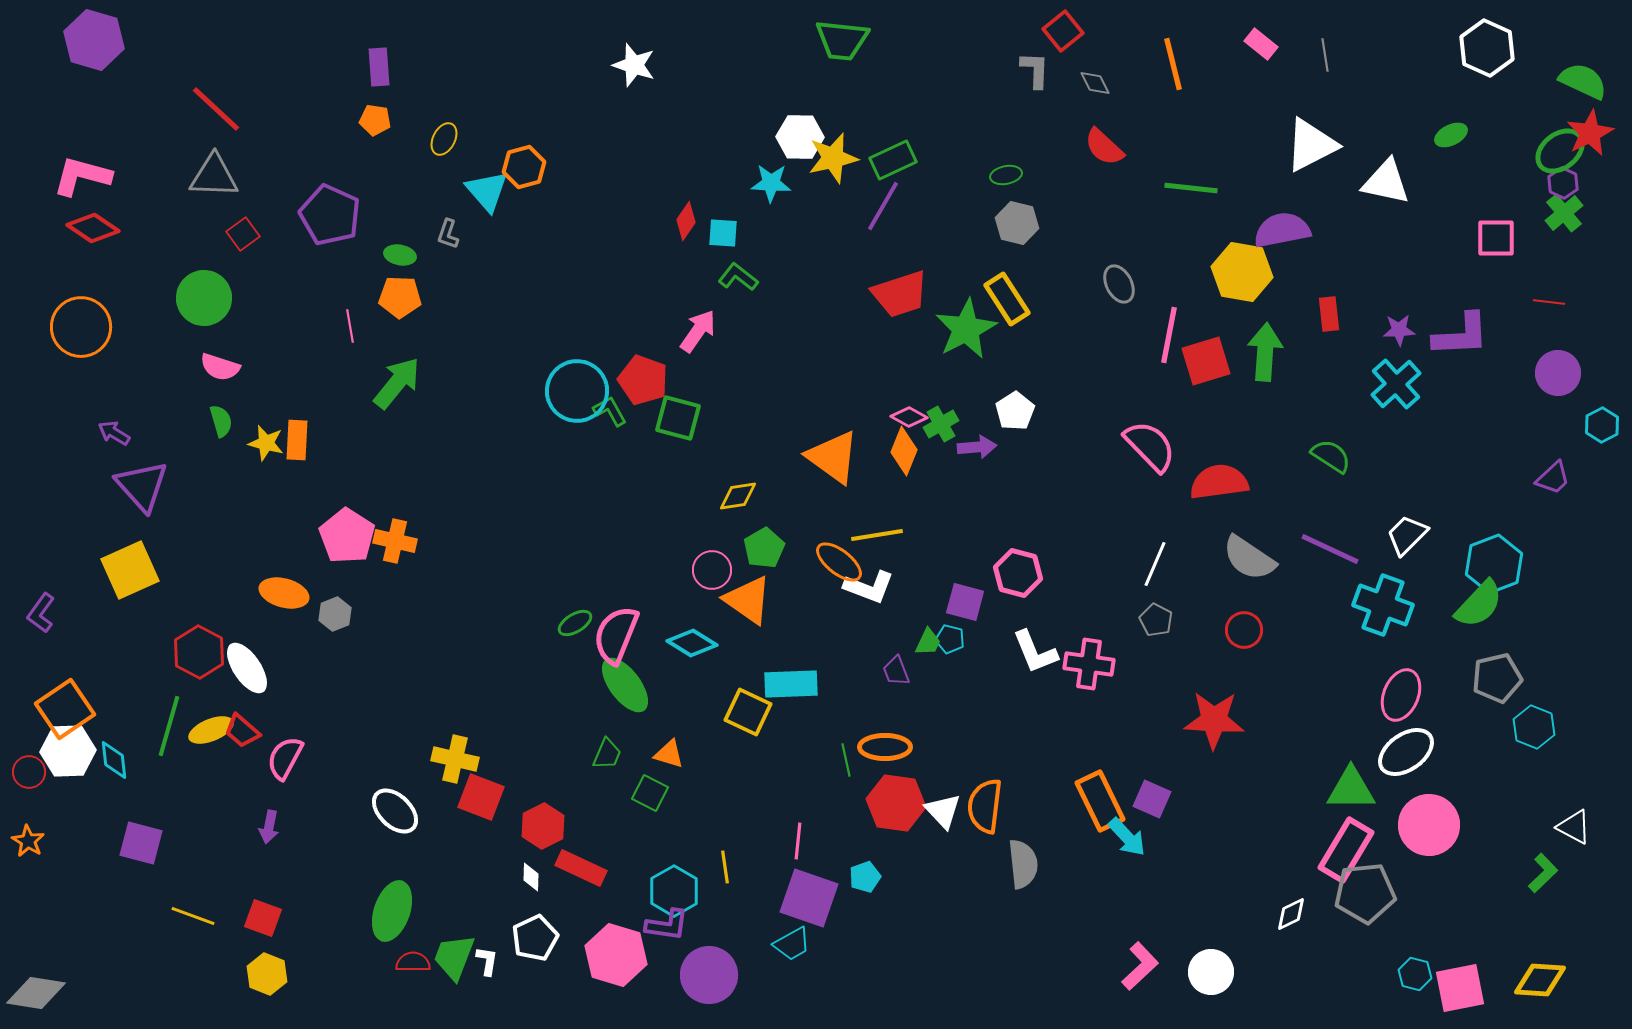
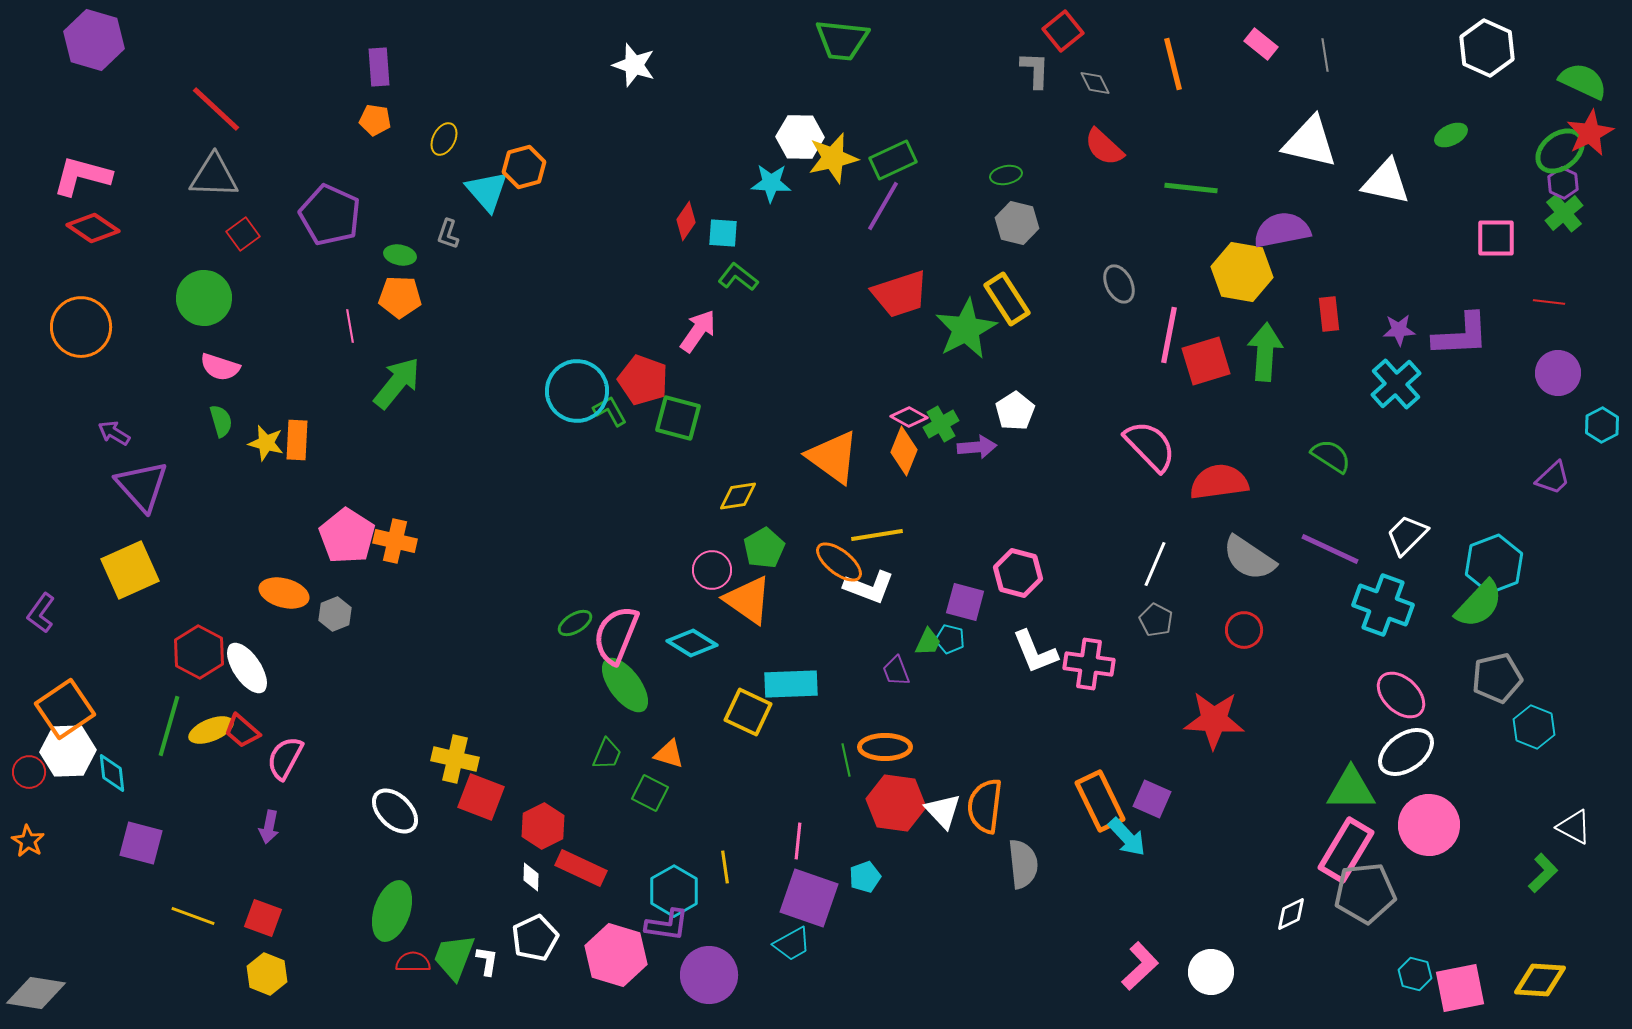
white triangle at (1311, 145): moved 1 px left, 3 px up; rotated 40 degrees clockwise
pink ellipse at (1401, 695): rotated 69 degrees counterclockwise
cyan diamond at (114, 760): moved 2 px left, 13 px down
